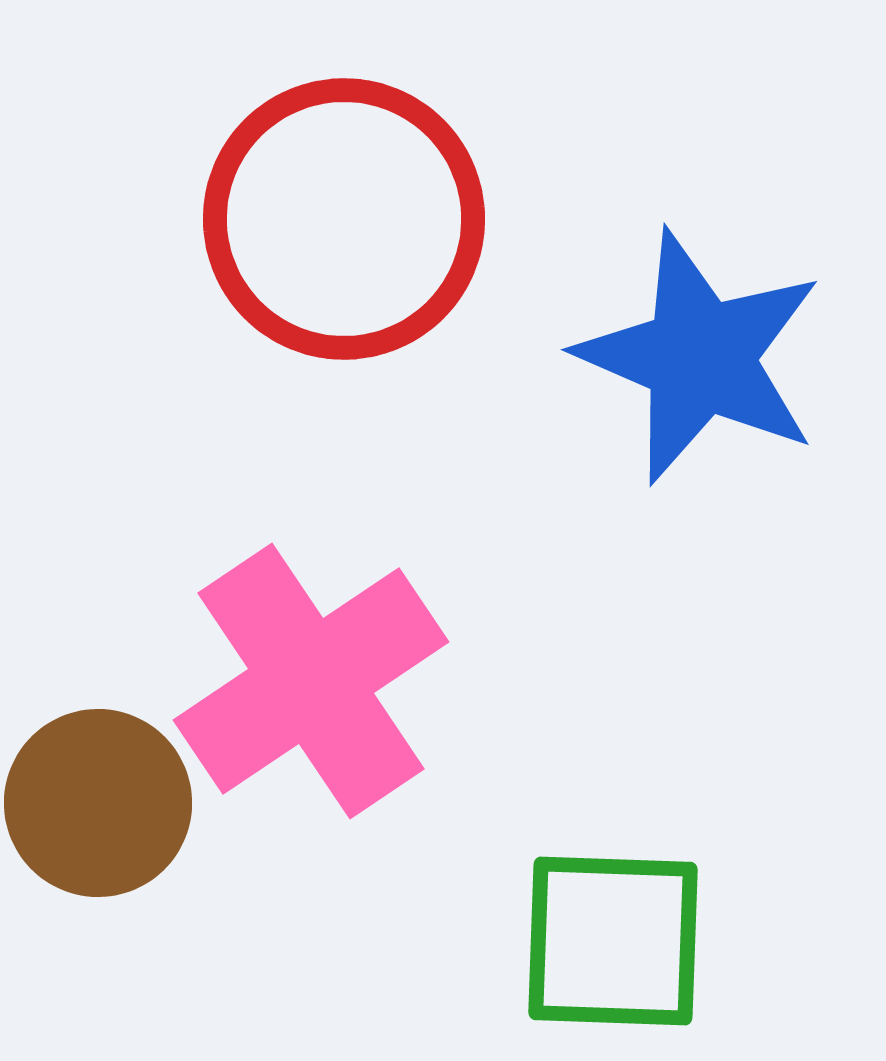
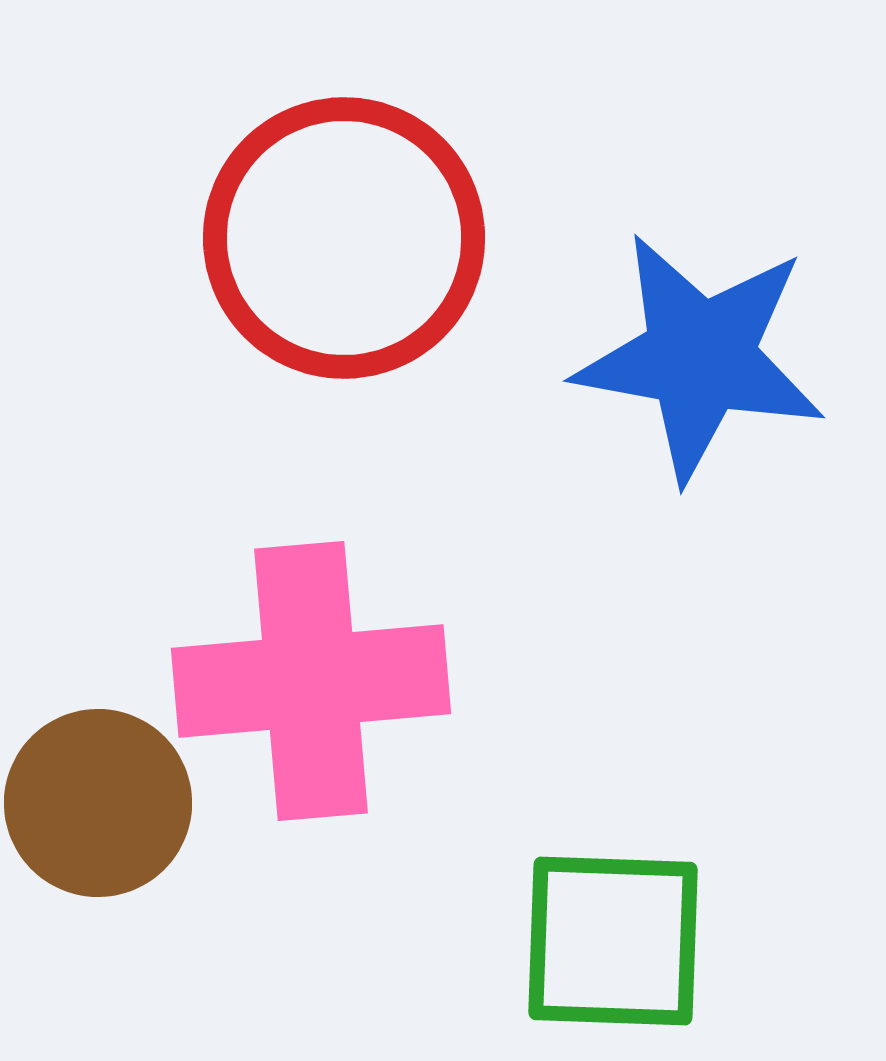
red circle: moved 19 px down
blue star: rotated 13 degrees counterclockwise
pink cross: rotated 29 degrees clockwise
